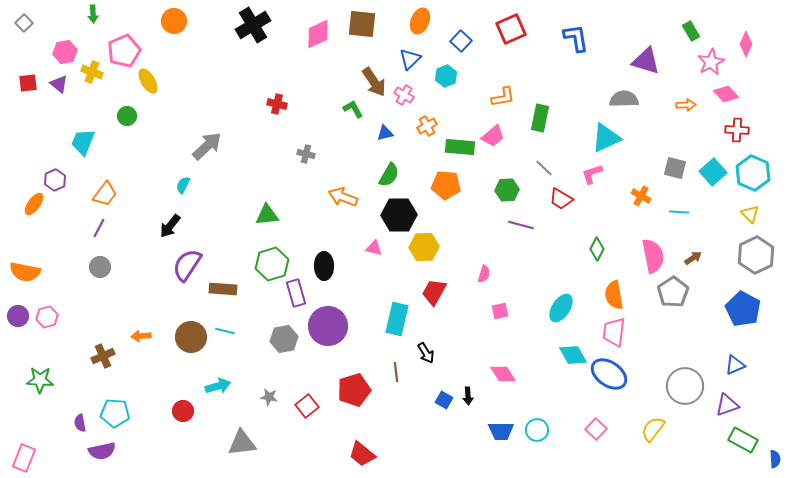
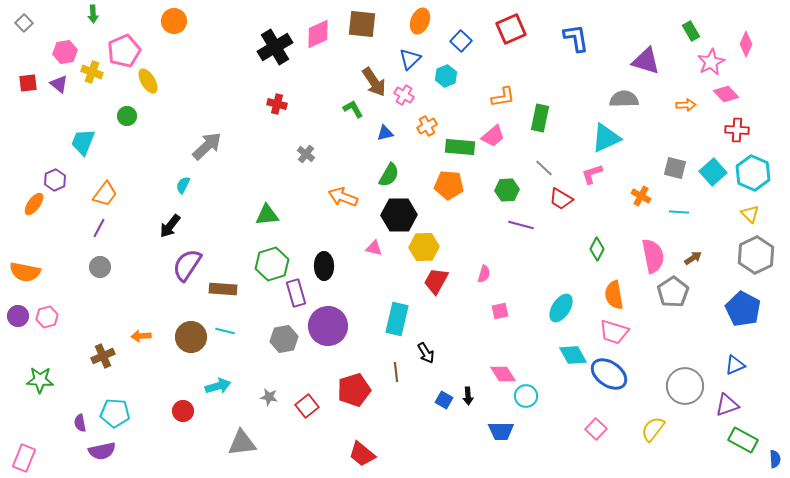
black cross at (253, 25): moved 22 px right, 22 px down
gray cross at (306, 154): rotated 24 degrees clockwise
orange pentagon at (446, 185): moved 3 px right
red trapezoid at (434, 292): moved 2 px right, 11 px up
pink trapezoid at (614, 332): rotated 80 degrees counterclockwise
cyan circle at (537, 430): moved 11 px left, 34 px up
